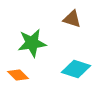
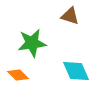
brown triangle: moved 2 px left, 3 px up
cyan diamond: moved 2 px down; rotated 48 degrees clockwise
